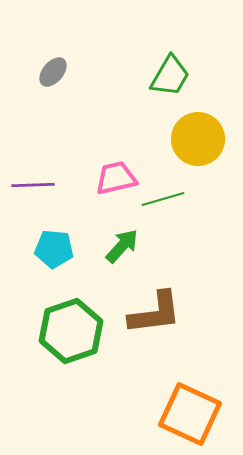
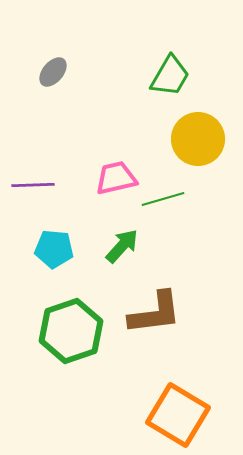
orange square: moved 12 px left, 1 px down; rotated 6 degrees clockwise
